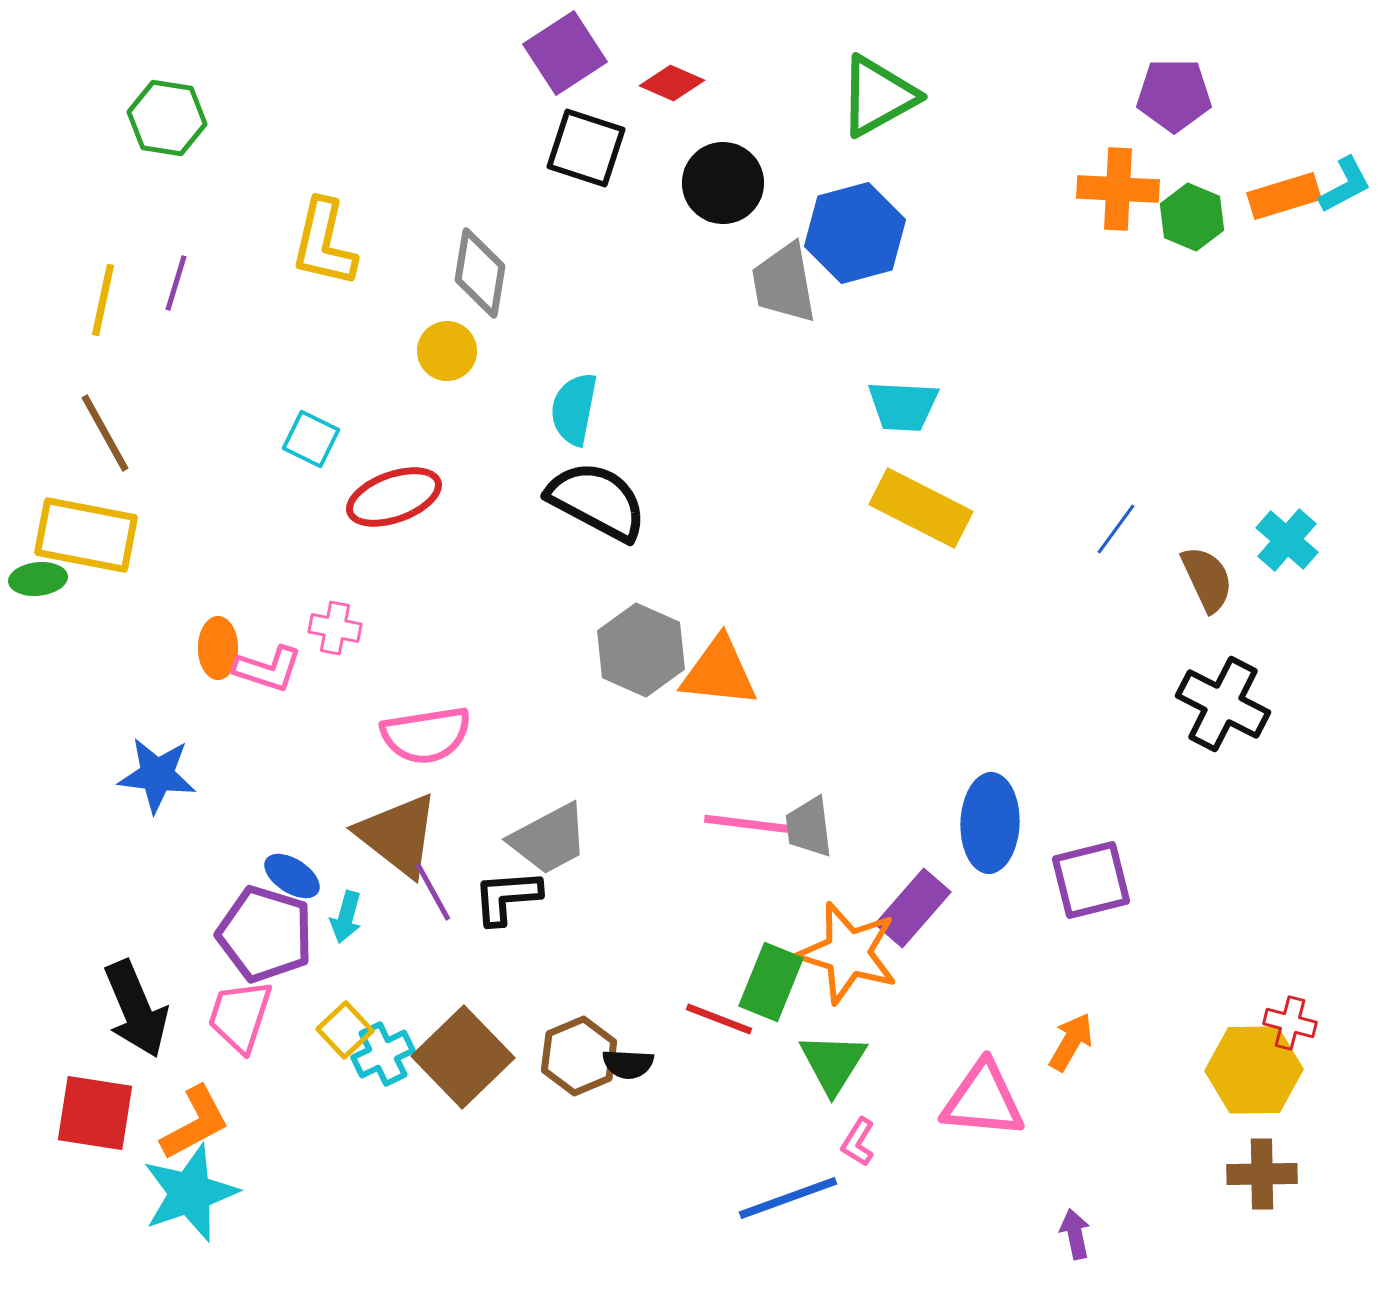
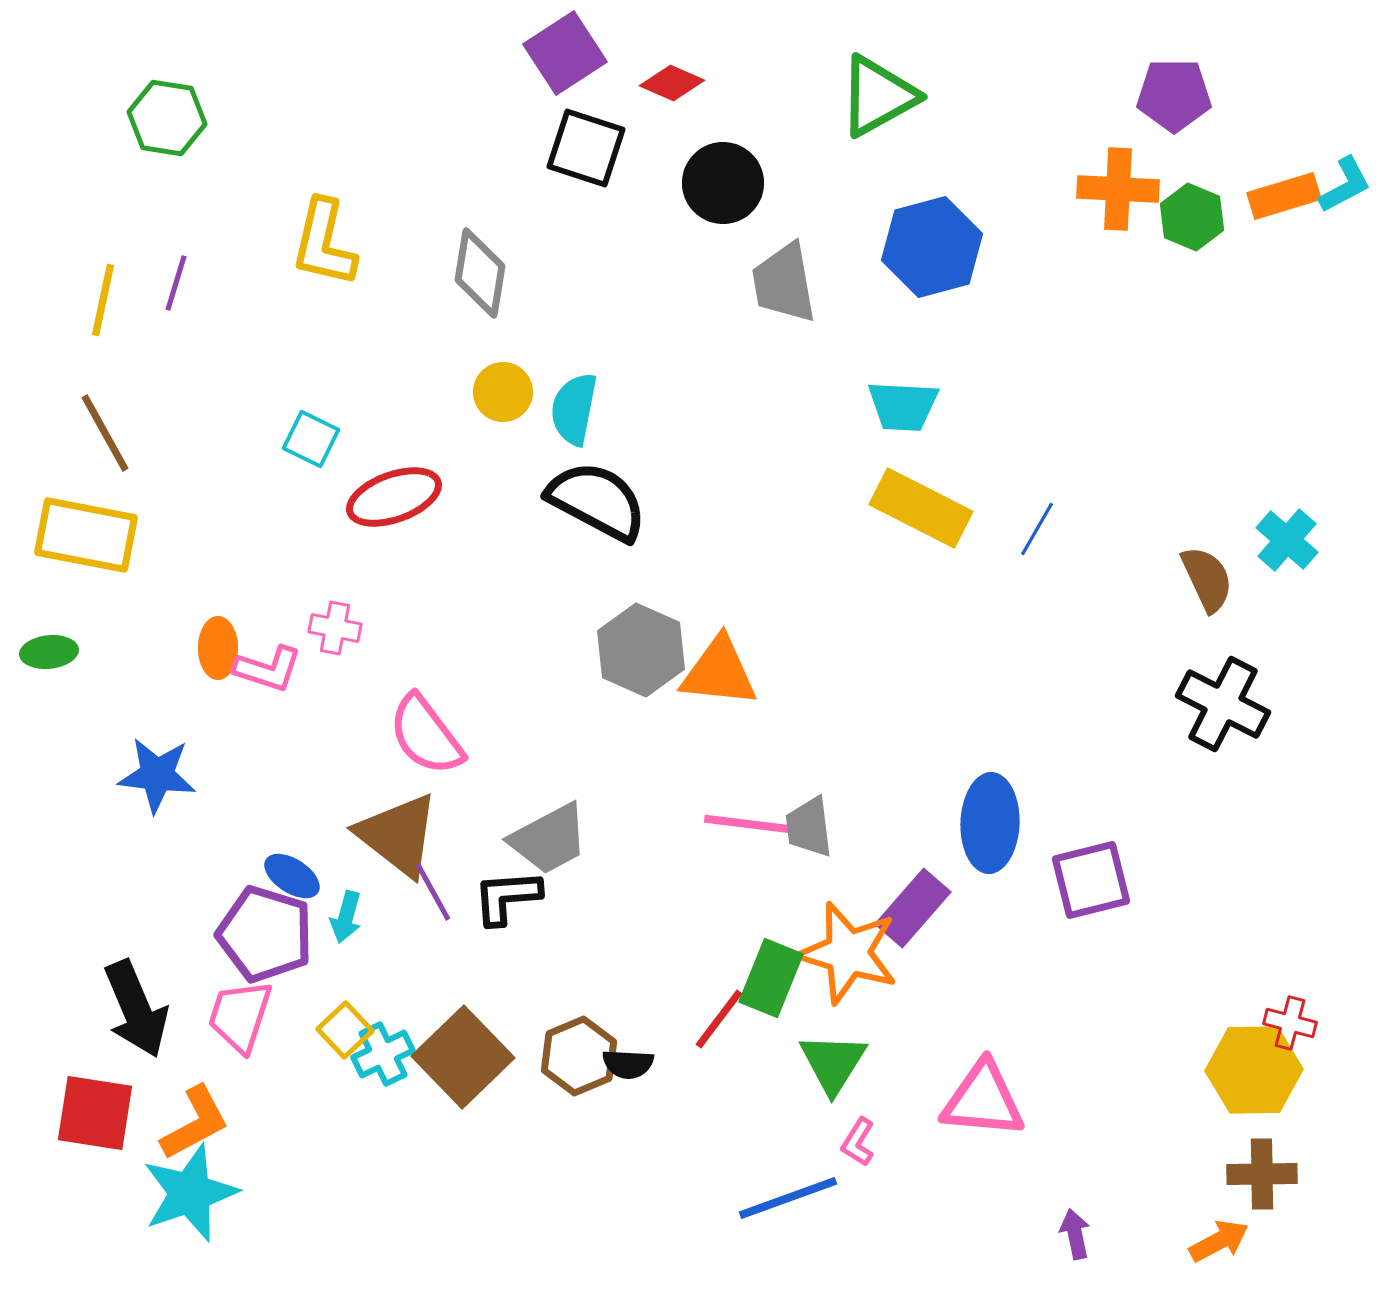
blue hexagon at (855, 233): moved 77 px right, 14 px down
yellow circle at (447, 351): moved 56 px right, 41 px down
blue line at (1116, 529): moved 79 px left; rotated 6 degrees counterclockwise
green ellipse at (38, 579): moved 11 px right, 73 px down
pink semicircle at (426, 735): rotated 62 degrees clockwise
green rectangle at (771, 982): moved 4 px up
red line at (719, 1019): rotated 74 degrees counterclockwise
orange arrow at (1071, 1042): moved 148 px right, 199 px down; rotated 32 degrees clockwise
